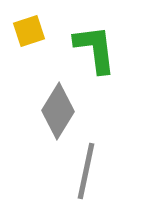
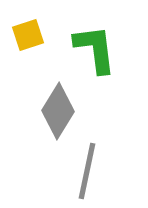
yellow square: moved 1 px left, 4 px down
gray line: moved 1 px right
